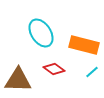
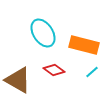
cyan ellipse: moved 2 px right
red diamond: moved 1 px down
brown triangle: rotated 28 degrees clockwise
